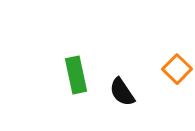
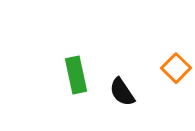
orange square: moved 1 px left, 1 px up
